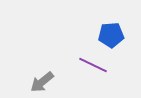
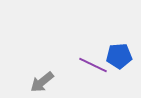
blue pentagon: moved 8 px right, 21 px down
